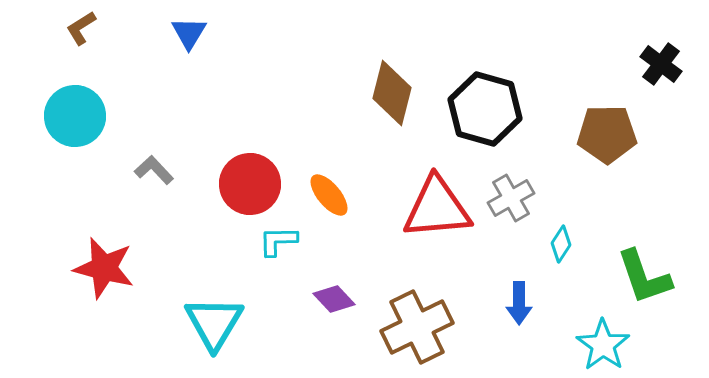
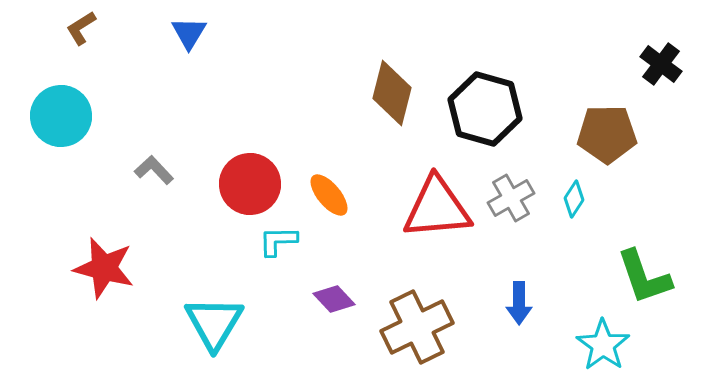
cyan circle: moved 14 px left
cyan diamond: moved 13 px right, 45 px up
